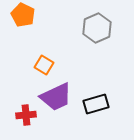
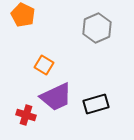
red cross: rotated 24 degrees clockwise
